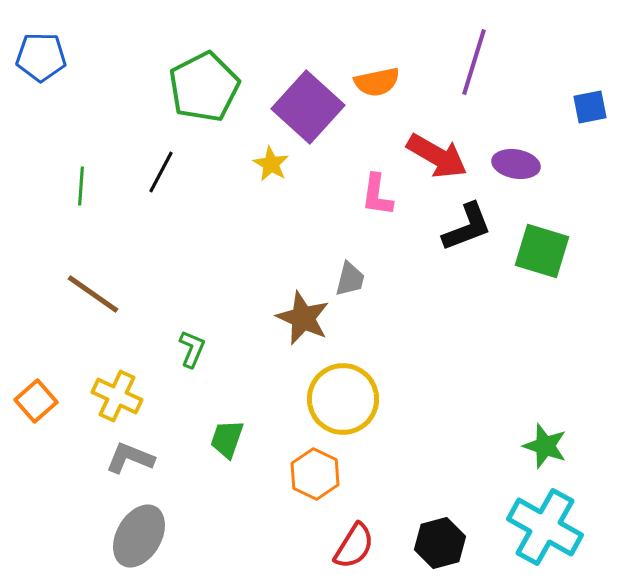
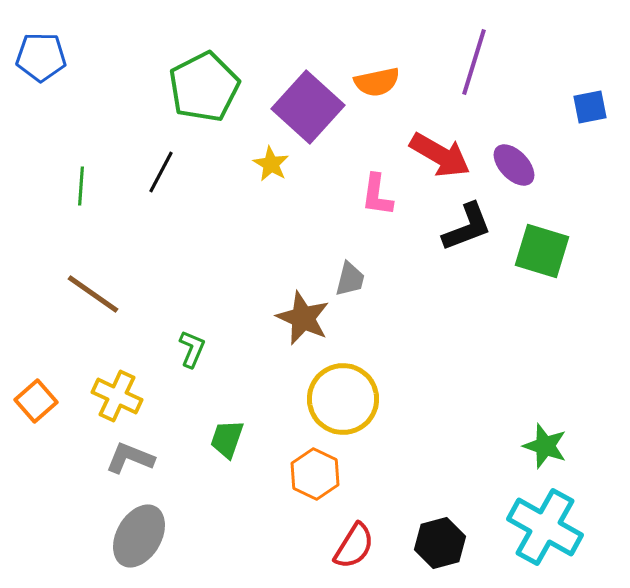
red arrow: moved 3 px right, 1 px up
purple ellipse: moved 2 px left, 1 px down; rotated 36 degrees clockwise
